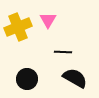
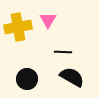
yellow cross: rotated 12 degrees clockwise
black semicircle: moved 3 px left, 1 px up
